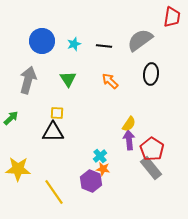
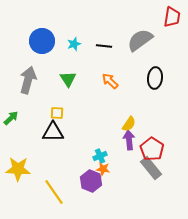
black ellipse: moved 4 px right, 4 px down
cyan cross: rotated 16 degrees clockwise
